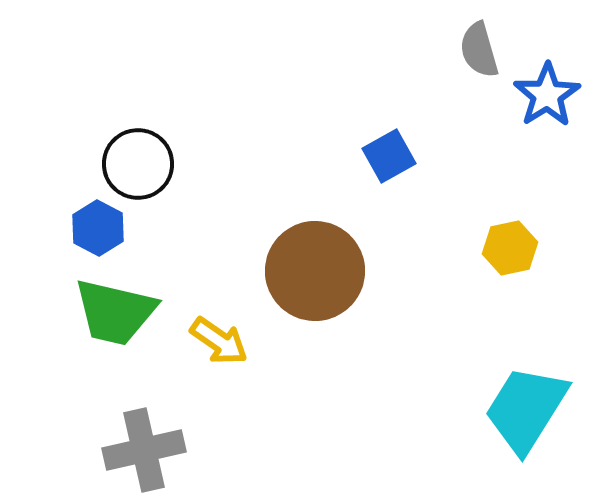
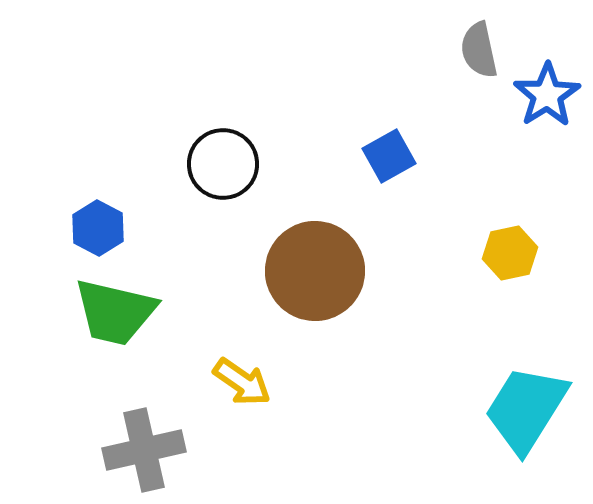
gray semicircle: rotated 4 degrees clockwise
black circle: moved 85 px right
yellow hexagon: moved 5 px down
yellow arrow: moved 23 px right, 41 px down
